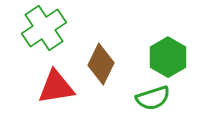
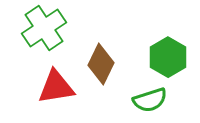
green semicircle: moved 3 px left, 2 px down
